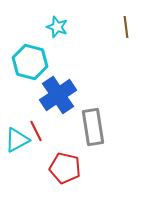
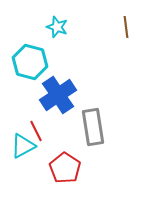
cyan triangle: moved 6 px right, 6 px down
red pentagon: rotated 20 degrees clockwise
